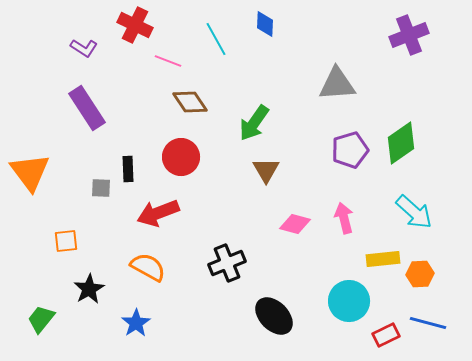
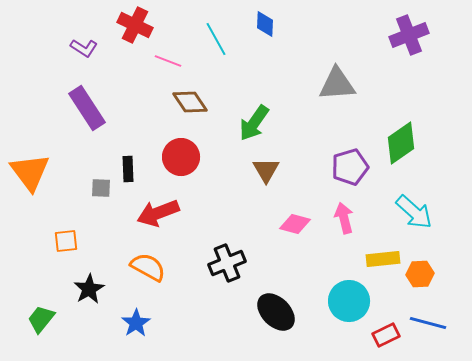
purple pentagon: moved 17 px down
black ellipse: moved 2 px right, 4 px up
